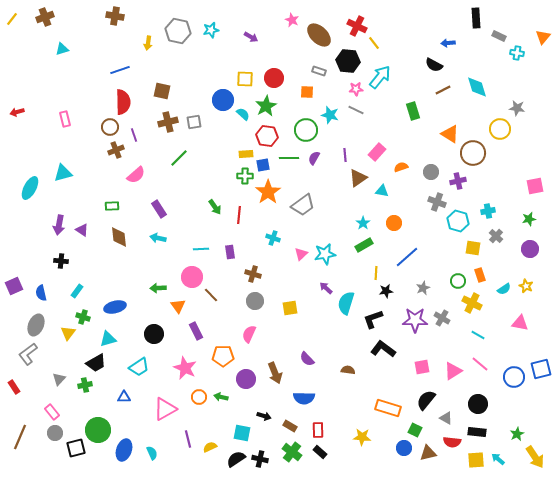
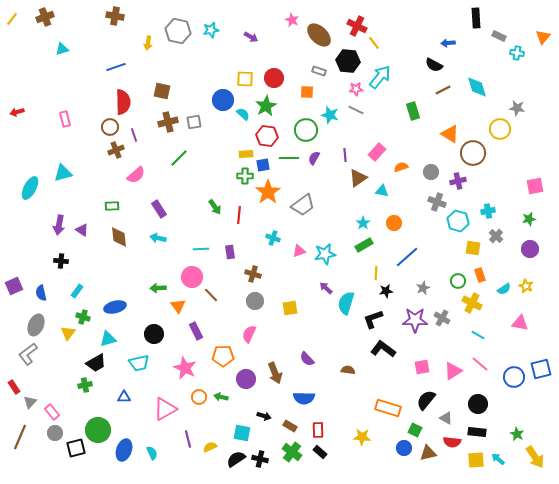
blue line at (120, 70): moved 4 px left, 3 px up
pink triangle at (301, 254): moved 2 px left, 3 px up; rotated 24 degrees clockwise
cyan trapezoid at (139, 367): moved 4 px up; rotated 20 degrees clockwise
gray triangle at (59, 379): moved 29 px left, 23 px down
green star at (517, 434): rotated 16 degrees counterclockwise
